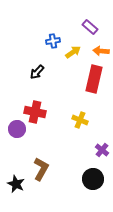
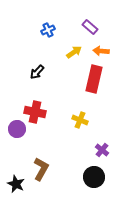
blue cross: moved 5 px left, 11 px up; rotated 16 degrees counterclockwise
yellow arrow: moved 1 px right
black circle: moved 1 px right, 2 px up
